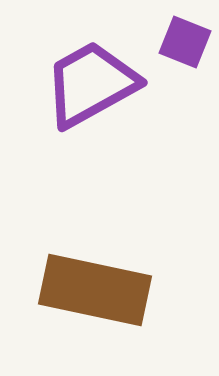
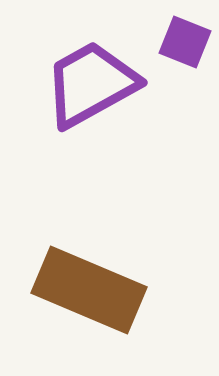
brown rectangle: moved 6 px left; rotated 11 degrees clockwise
